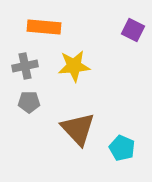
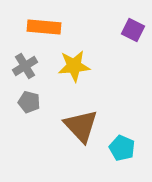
gray cross: rotated 20 degrees counterclockwise
gray pentagon: rotated 15 degrees clockwise
brown triangle: moved 3 px right, 3 px up
